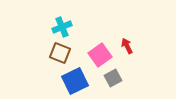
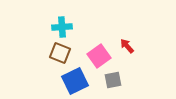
cyan cross: rotated 18 degrees clockwise
red arrow: rotated 14 degrees counterclockwise
pink square: moved 1 px left, 1 px down
gray square: moved 2 px down; rotated 18 degrees clockwise
